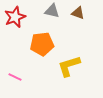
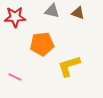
red star: rotated 20 degrees clockwise
